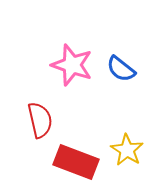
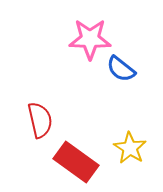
pink star: moved 18 px right, 26 px up; rotated 18 degrees counterclockwise
yellow star: moved 3 px right, 2 px up
red rectangle: rotated 15 degrees clockwise
